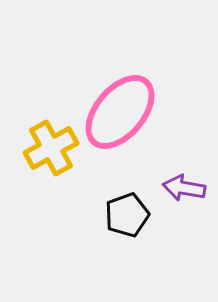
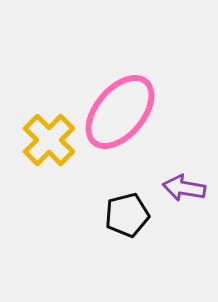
yellow cross: moved 2 px left, 8 px up; rotated 16 degrees counterclockwise
black pentagon: rotated 6 degrees clockwise
